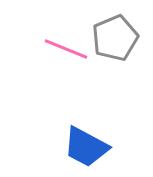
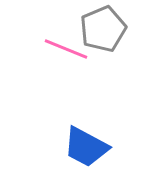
gray pentagon: moved 12 px left, 9 px up
